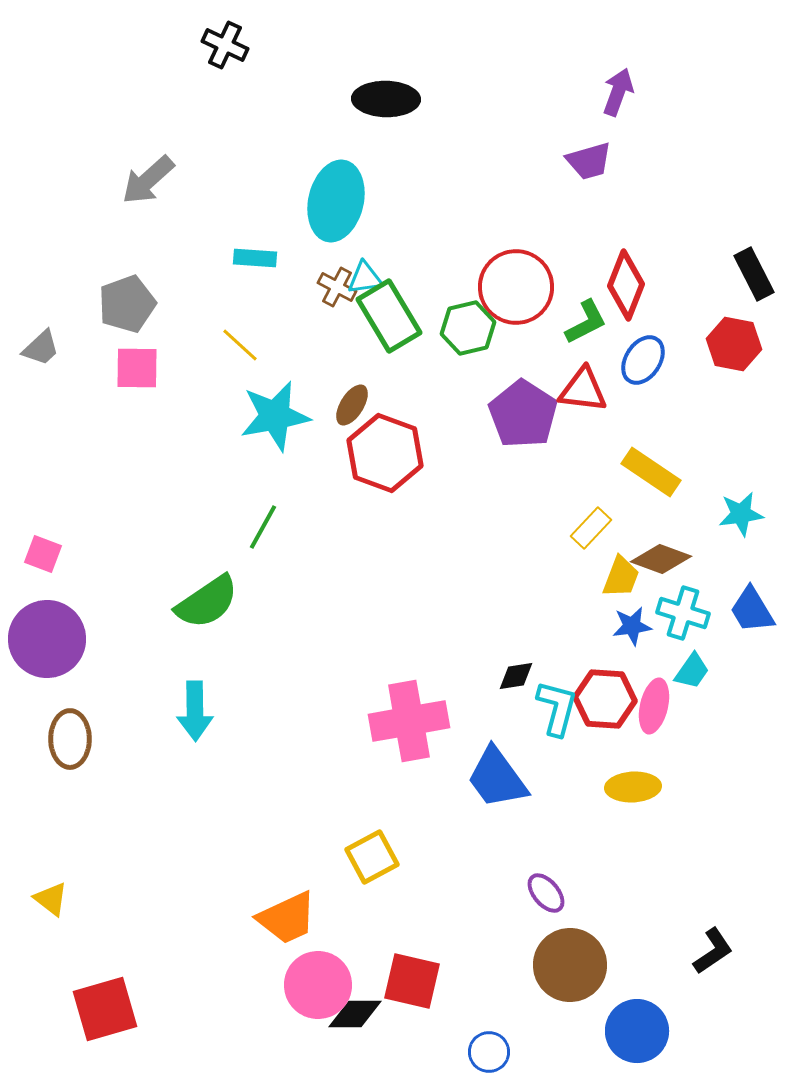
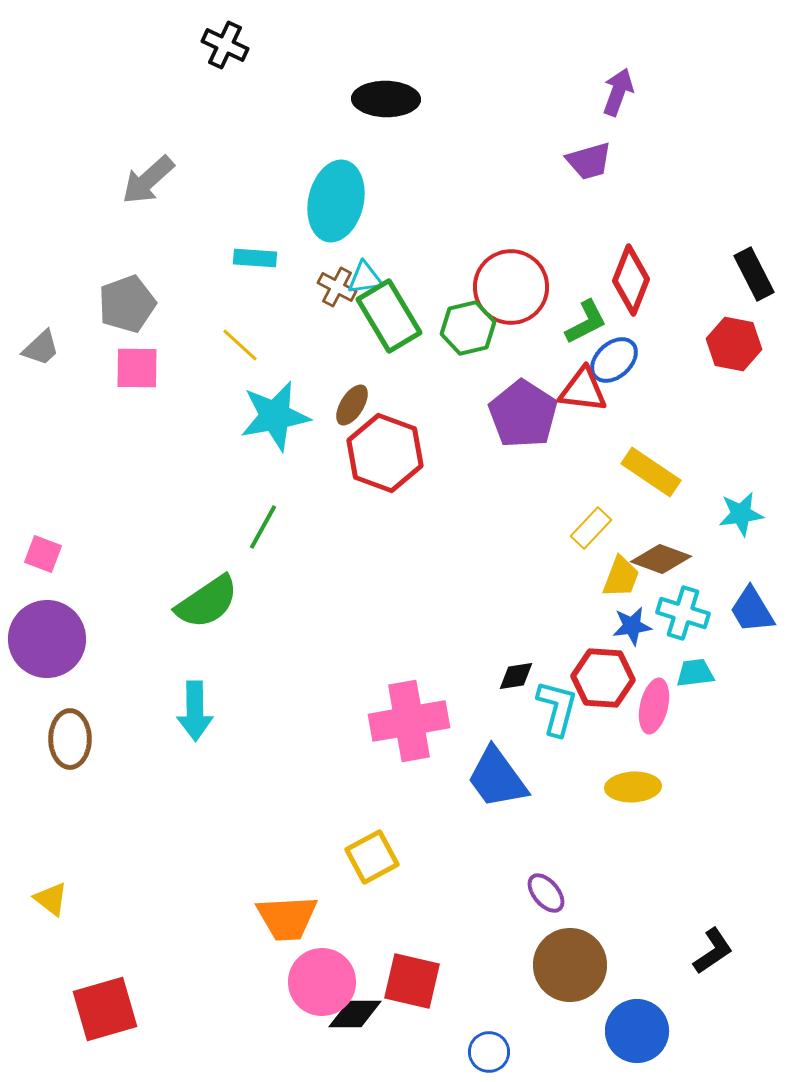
red diamond at (626, 285): moved 5 px right, 5 px up
red circle at (516, 287): moved 5 px left
blue ellipse at (643, 360): moved 29 px left; rotated 15 degrees clockwise
cyan trapezoid at (692, 671): moved 3 px right, 2 px down; rotated 132 degrees counterclockwise
red hexagon at (605, 699): moved 2 px left, 21 px up
orange trapezoid at (287, 918): rotated 22 degrees clockwise
pink circle at (318, 985): moved 4 px right, 3 px up
